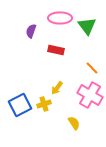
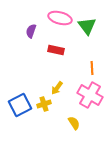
pink ellipse: rotated 15 degrees clockwise
orange line: rotated 40 degrees clockwise
